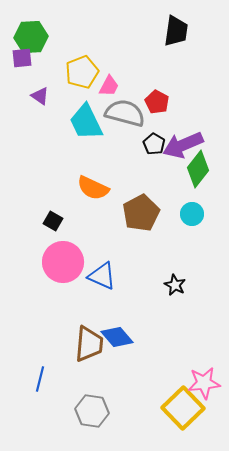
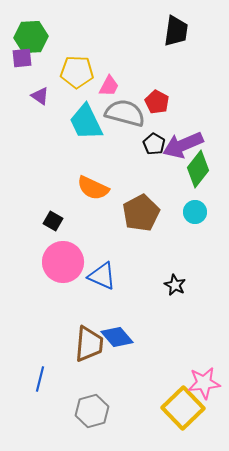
yellow pentagon: moved 5 px left; rotated 24 degrees clockwise
cyan circle: moved 3 px right, 2 px up
gray hexagon: rotated 24 degrees counterclockwise
